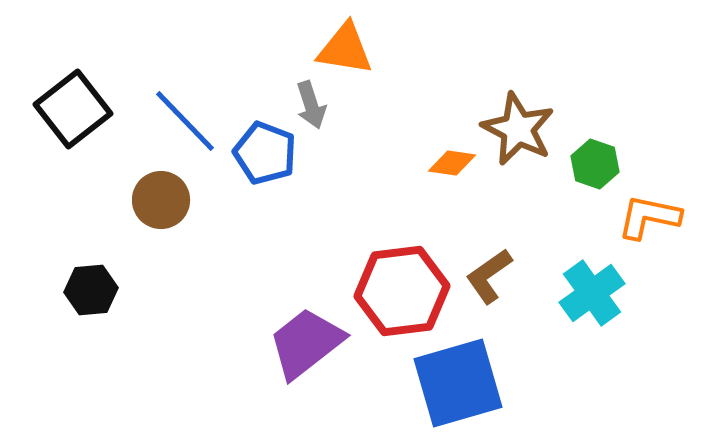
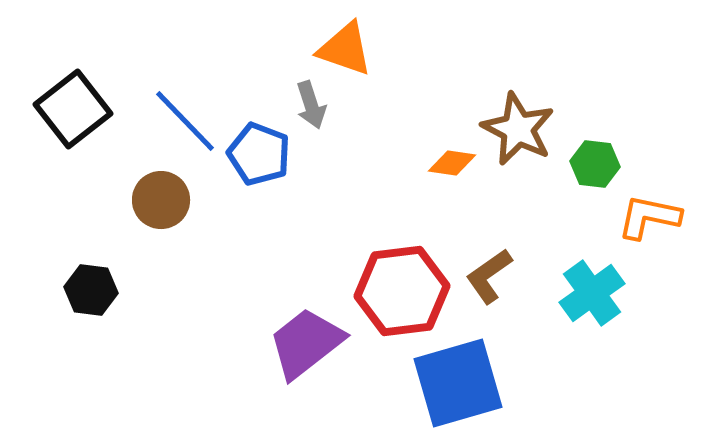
orange triangle: rotated 10 degrees clockwise
blue pentagon: moved 6 px left, 1 px down
green hexagon: rotated 12 degrees counterclockwise
black hexagon: rotated 12 degrees clockwise
